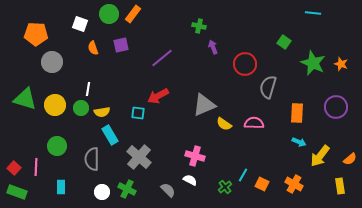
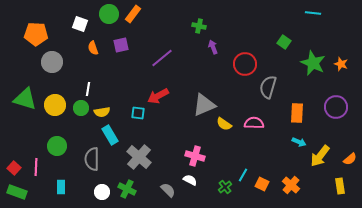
orange cross at (294, 184): moved 3 px left, 1 px down; rotated 12 degrees clockwise
